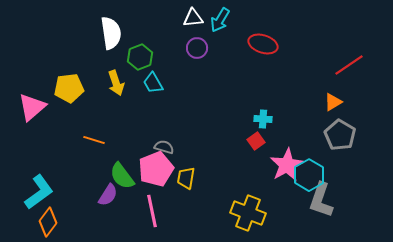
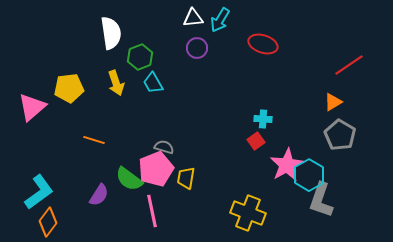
green semicircle: moved 7 px right, 3 px down; rotated 16 degrees counterclockwise
purple semicircle: moved 9 px left
